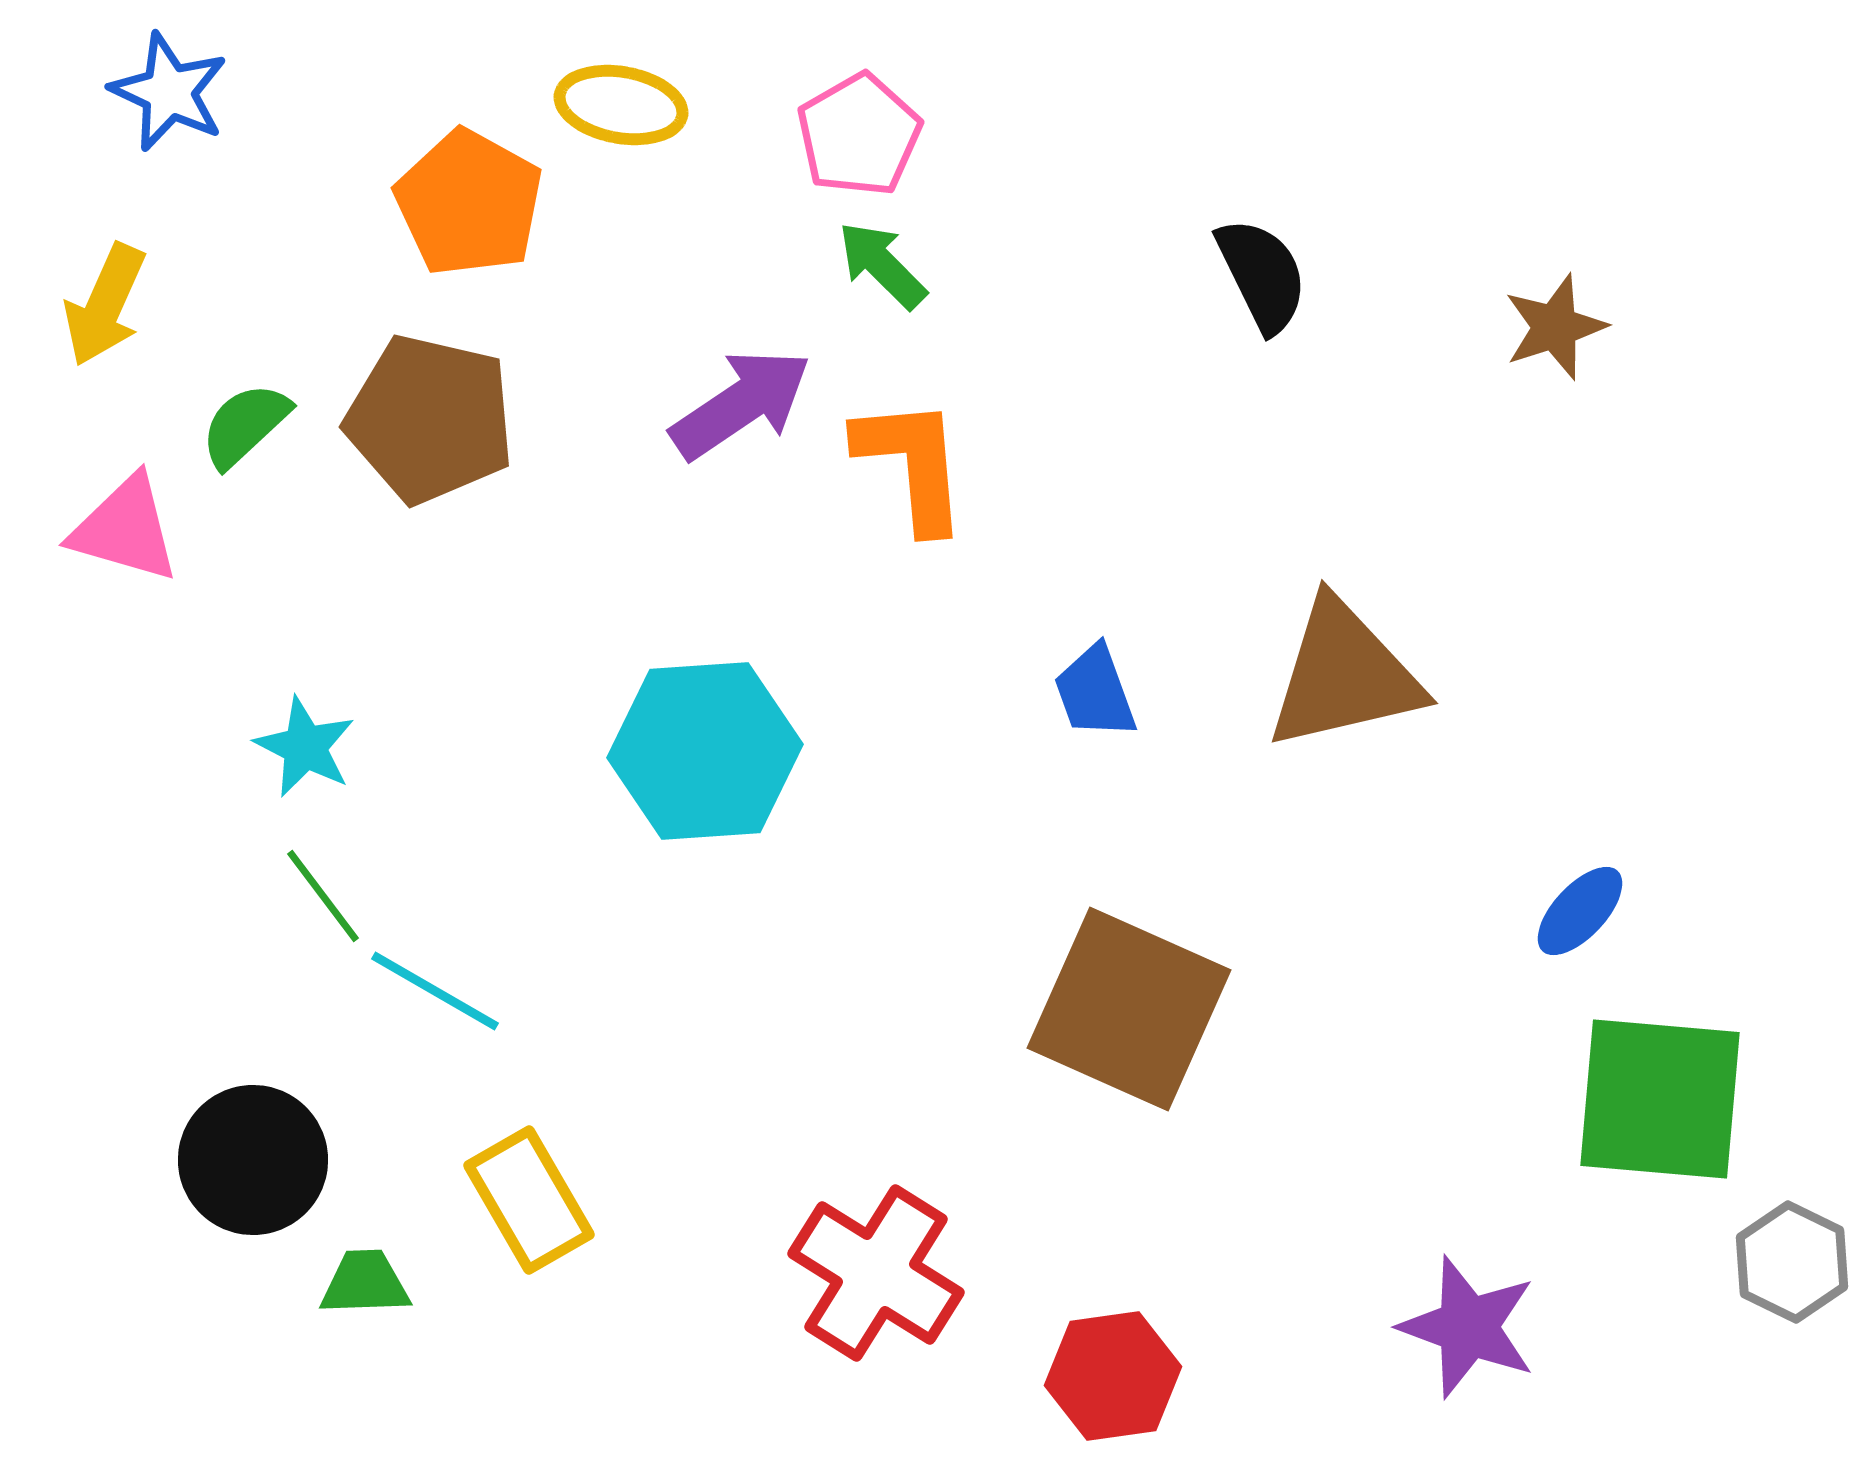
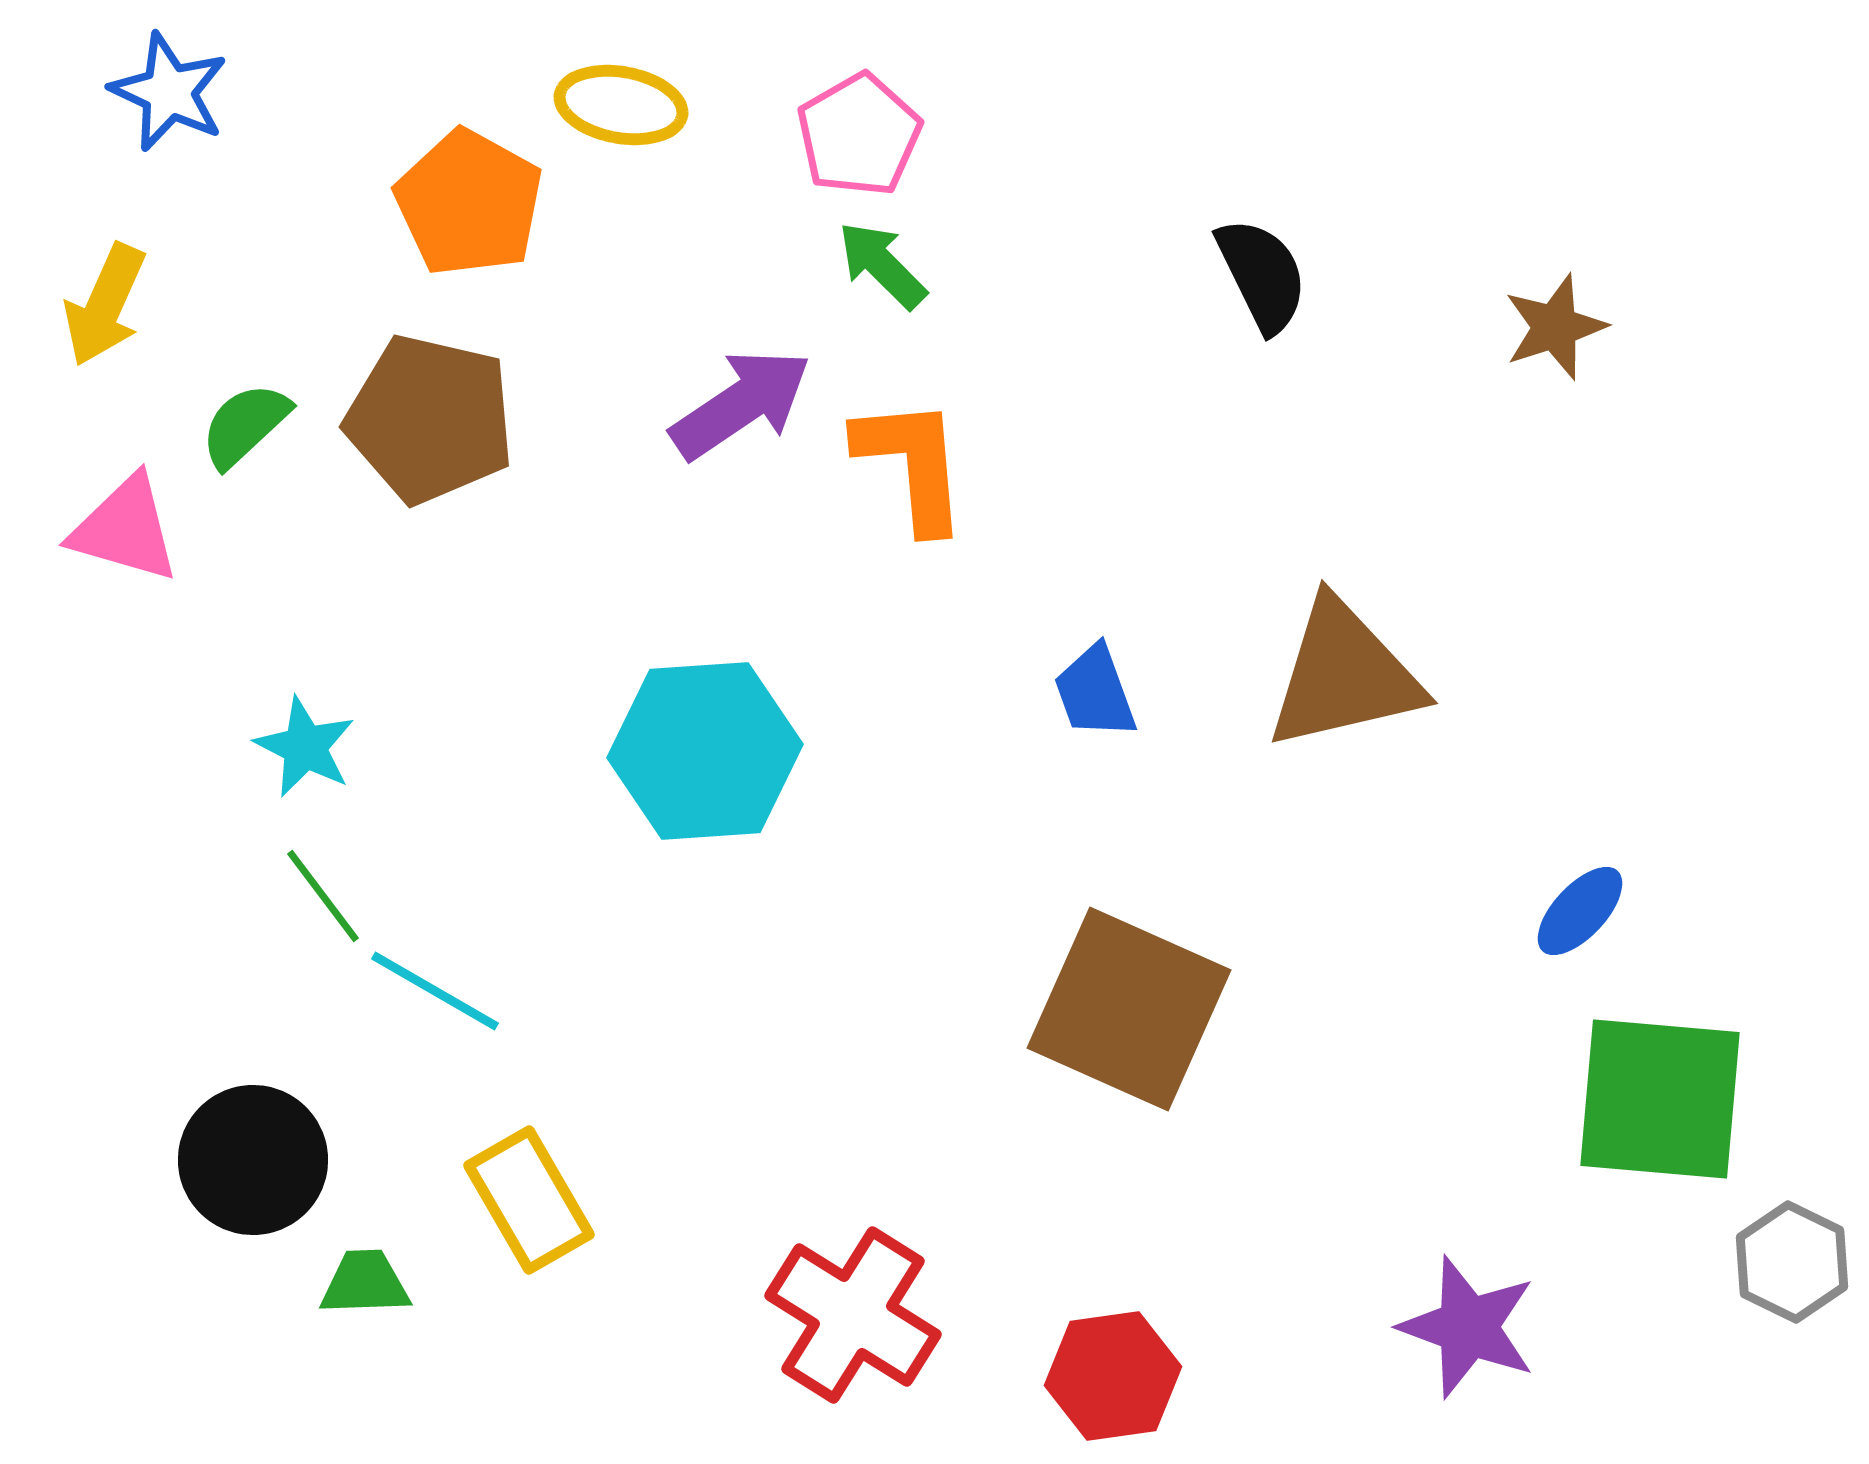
red cross: moved 23 px left, 42 px down
